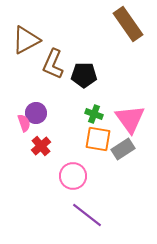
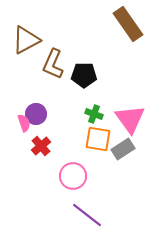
purple circle: moved 1 px down
